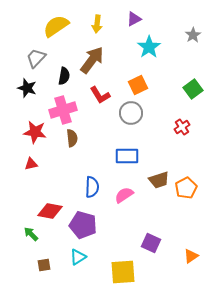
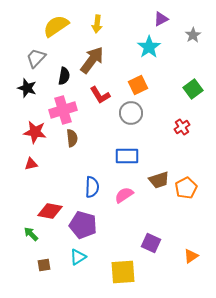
purple triangle: moved 27 px right
